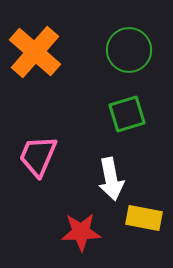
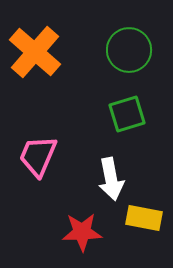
red star: moved 1 px right
